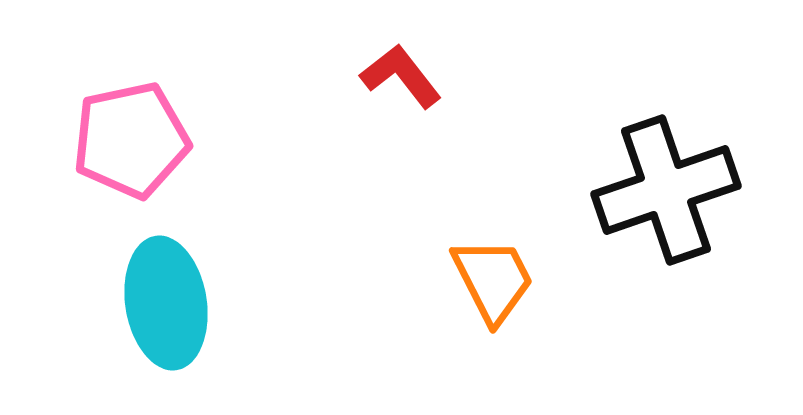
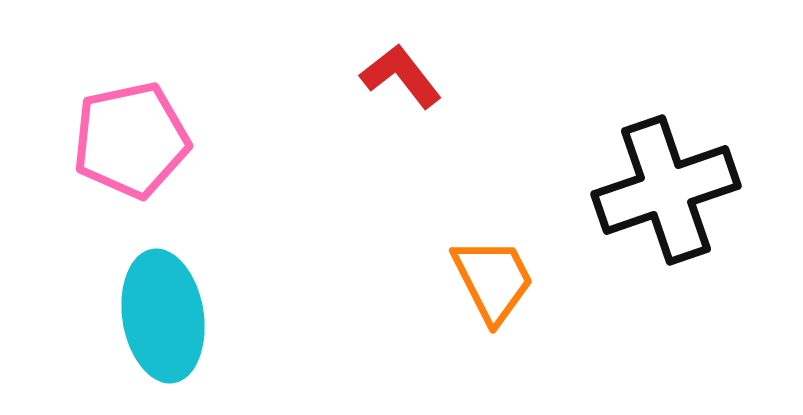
cyan ellipse: moved 3 px left, 13 px down
